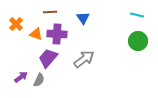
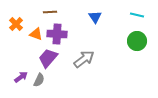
blue triangle: moved 12 px right, 1 px up
green circle: moved 1 px left
